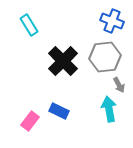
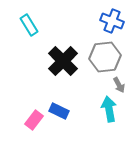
pink rectangle: moved 4 px right, 1 px up
